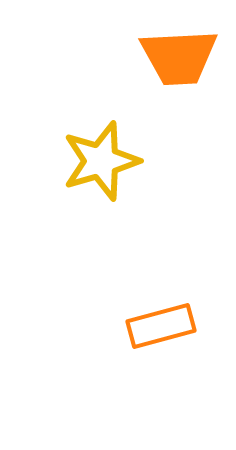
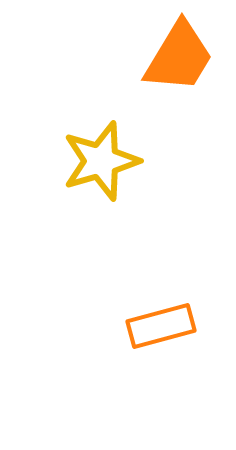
orange trapezoid: rotated 56 degrees counterclockwise
